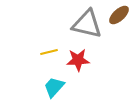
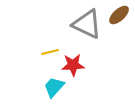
gray triangle: rotated 12 degrees clockwise
yellow line: moved 1 px right
red star: moved 5 px left, 5 px down
